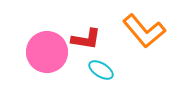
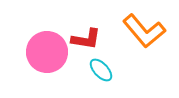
cyan ellipse: rotated 15 degrees clockwise
